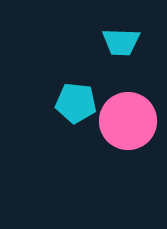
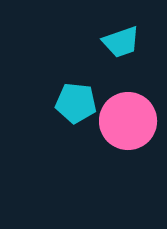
cyan trapezoid: rotated 21 degrees counterclockwise
